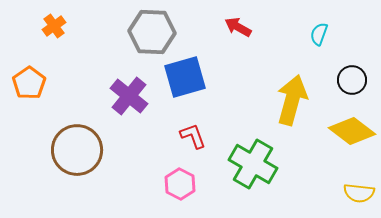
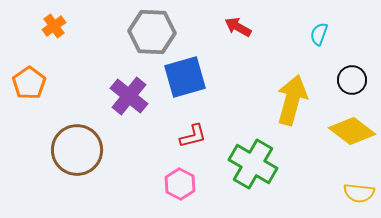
red L-shape: rotated 96 degrees clockwise
